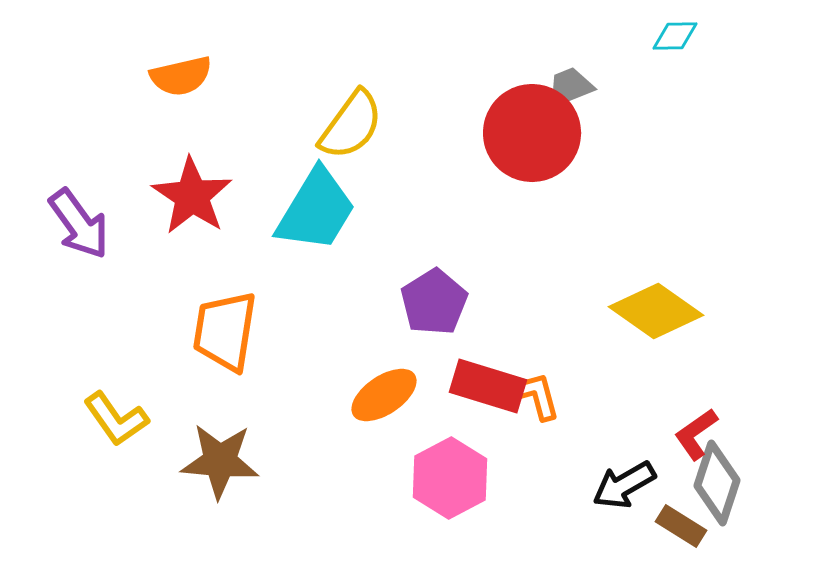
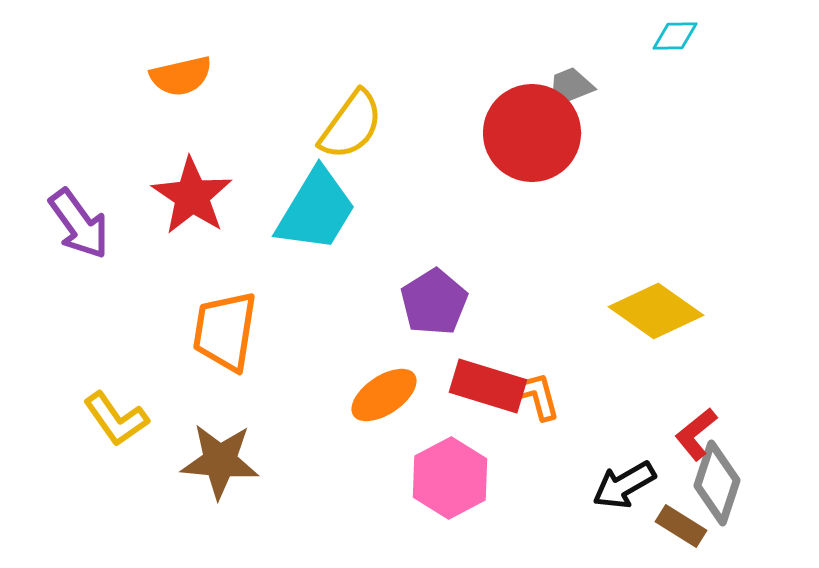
red L-shape: rotated 4 degrees counterclockwise
